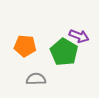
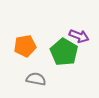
orange pentagon: rotated 15 degrees counterclockwise
gray semicircle: rotated 12 degrees clockwise
